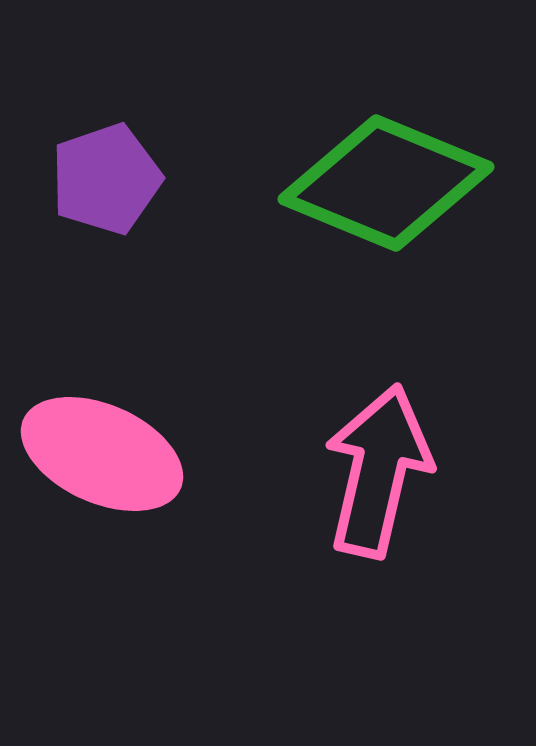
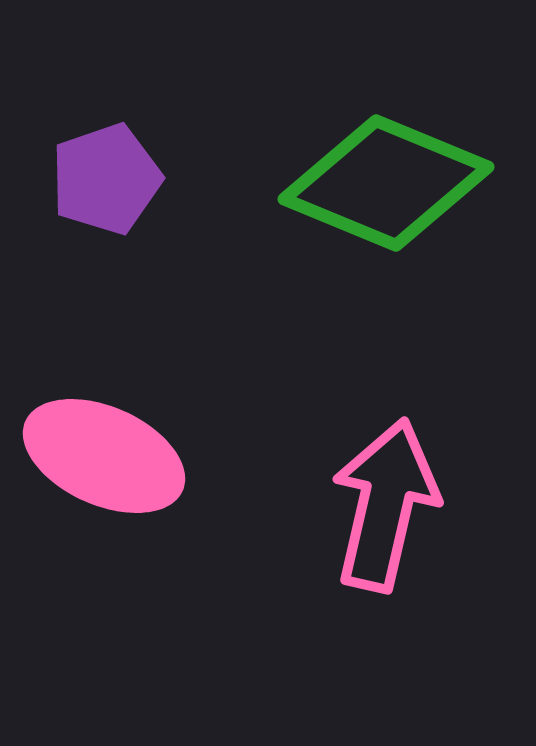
pink ellipse: moved 2 px right, 2 px down
pink arrow: moved 7 px right, 34 px down
